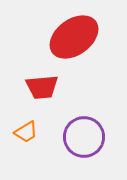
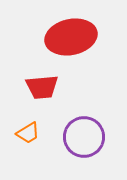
red ellipse: moved 3 px left; rotated 24 degrees clockwise
orange trapezoid: moved 2 px right, 1 px down
